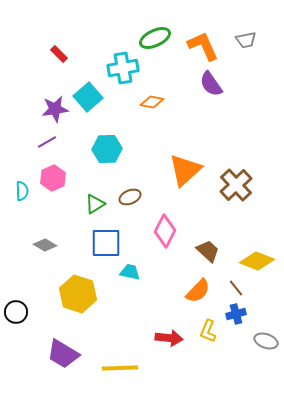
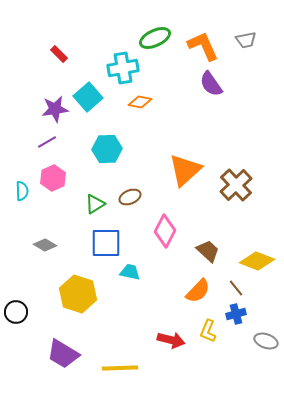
orange diamond: moved 12 px left
red arrow: moved 2 px right, 2 px down; rotated 8 degrees clockwise
